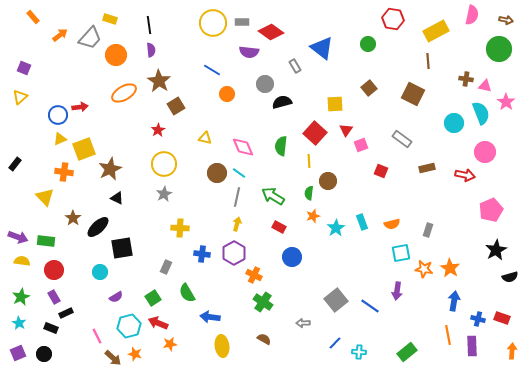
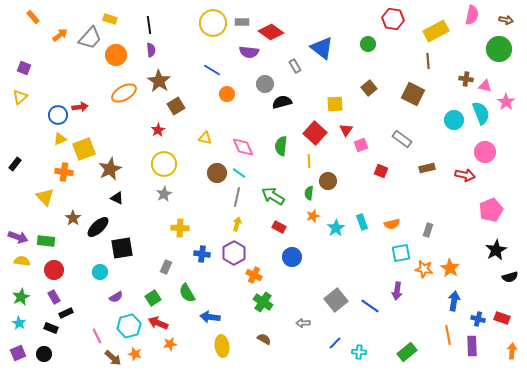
cyan circle at (454, 123): moved 3 px up
